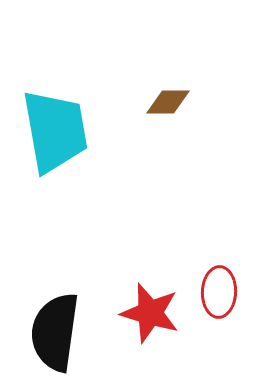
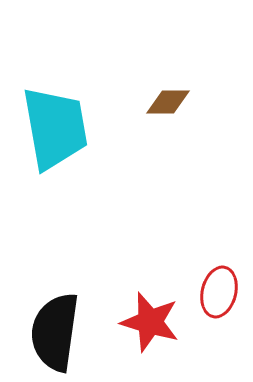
cyan trapezoid: moved 3 px up
red ellipse: rotated 12 degrees clockwise
red star: moved 9 px down
